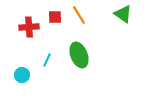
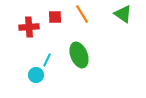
orange line: moved 3 px right, 1 px up
cyan circle: moved 14 px right
